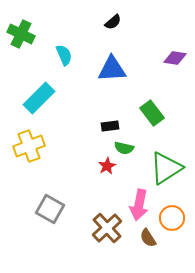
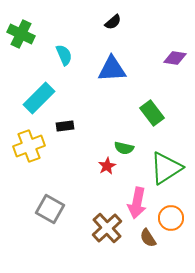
black rectangle: moved 45 px left
pink arrow: moved 2 px left, 2 px up
orange circle: moved 1 px left
